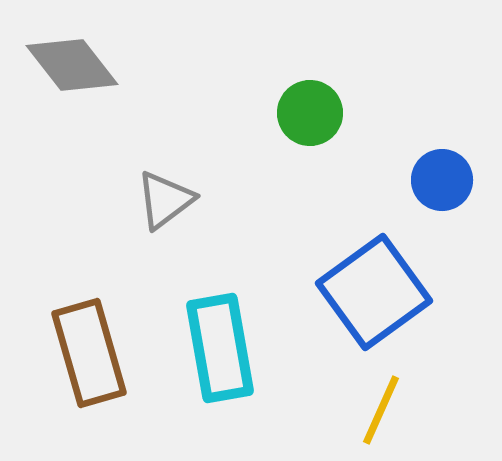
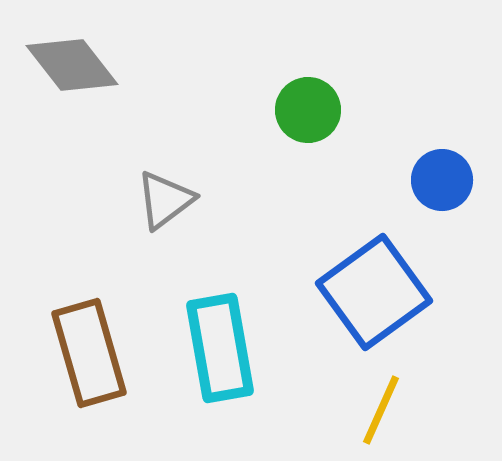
green circle: moved 2 px left, 3 px up
